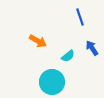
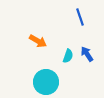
blue arrow: moved 5 px left, 6 px down
cyan semicircle: rotated 32 degrees counterclockwise
cyan circle: moved 6 px left
